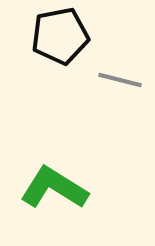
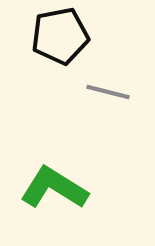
gray line: moved 12 px left, 12 px down
